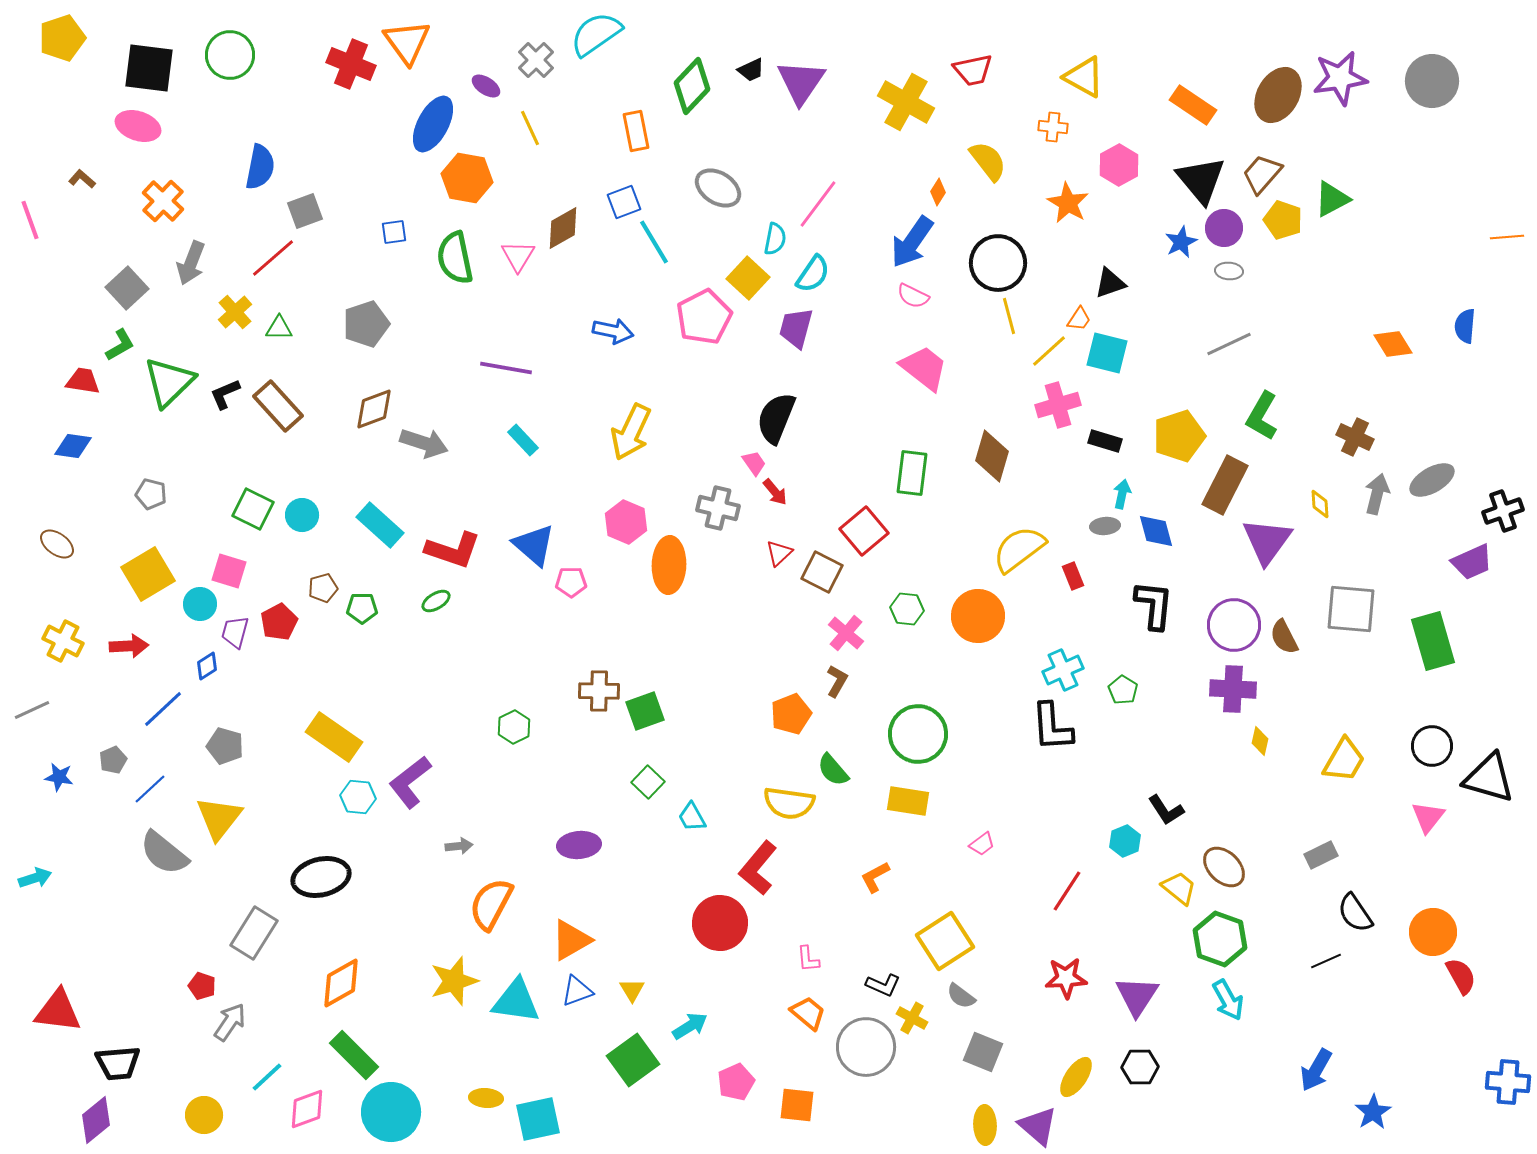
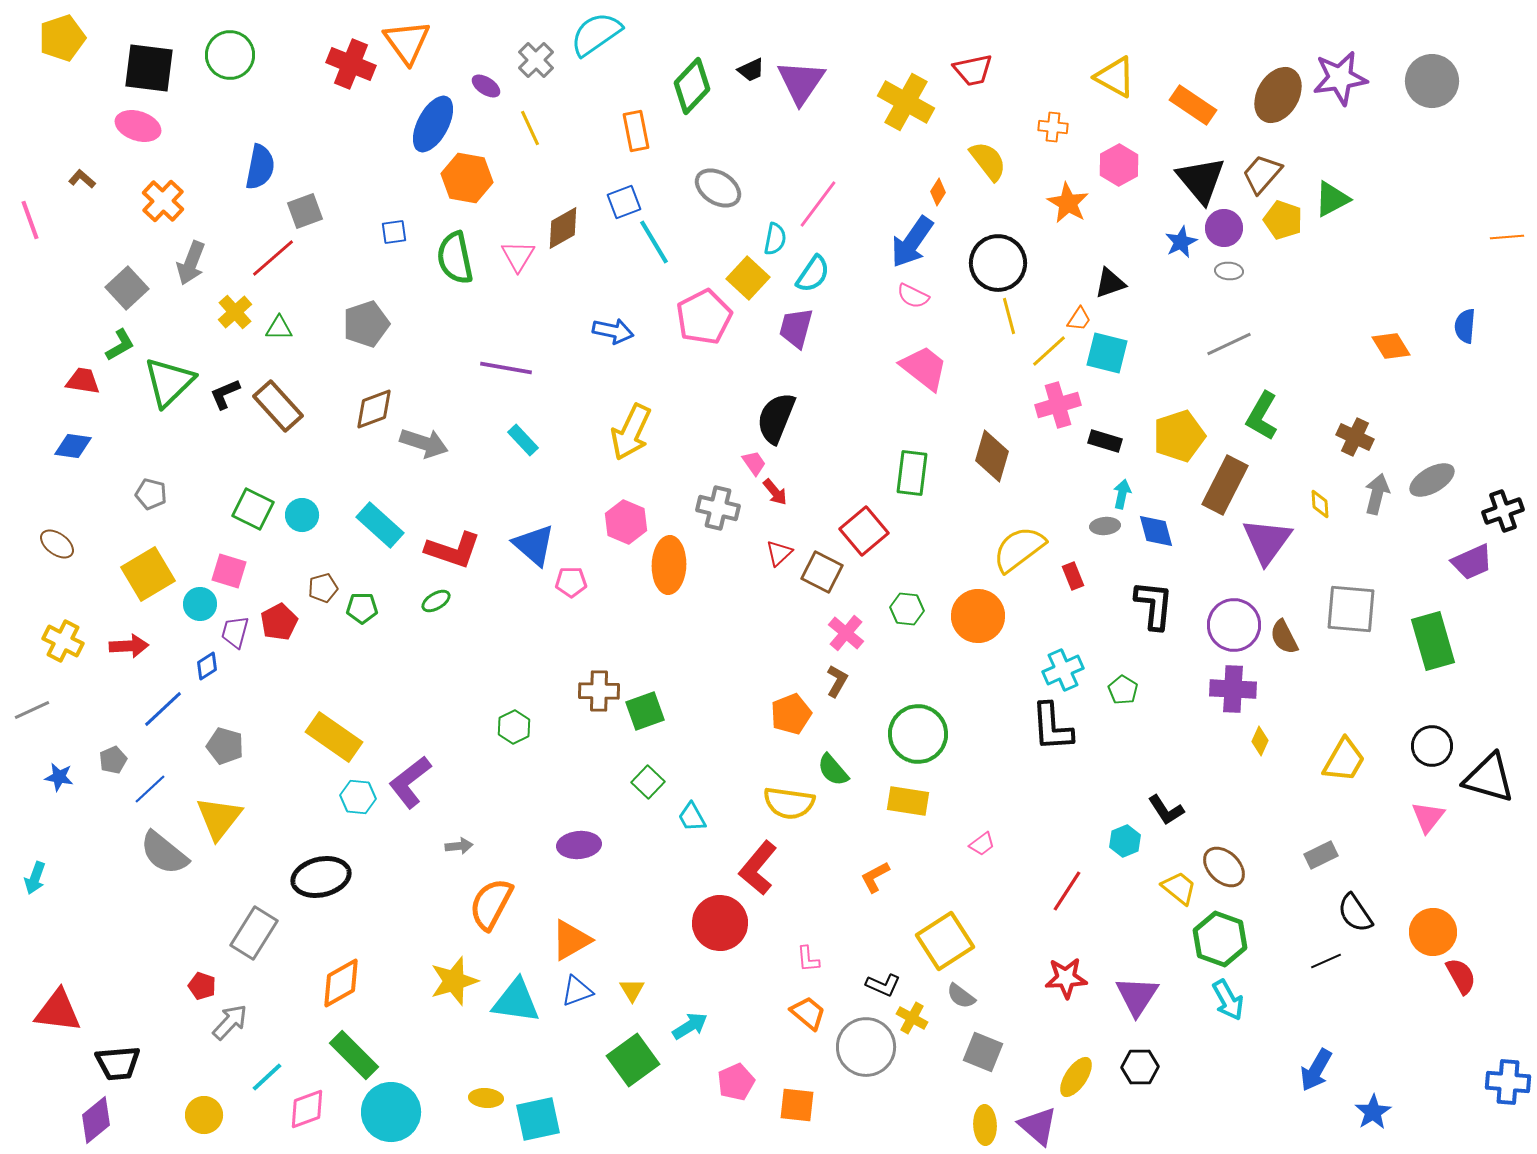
yellow triangle at (1084, 77): moved 31 px right
orange diamond at (1393, 344): moved 2 px left, 2 px down
yellow diamond at (1260, 741): rotated 12 degrees clockwise
cyan arrow at (35, 878): rotated 128 degrees clockwise
gray arrow at (230, 1022): rotated 9 degrees clockwise
